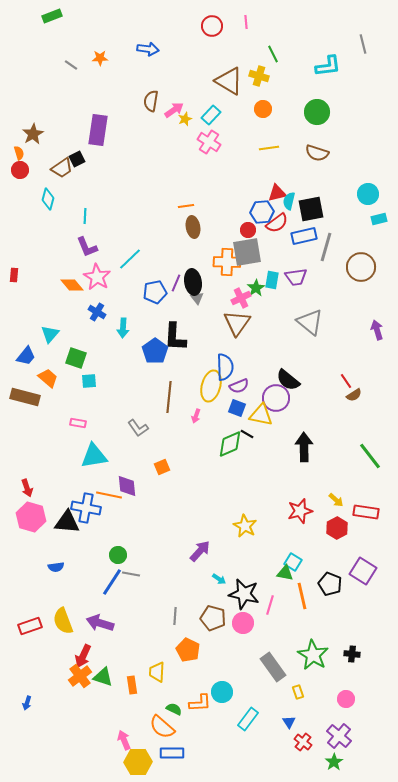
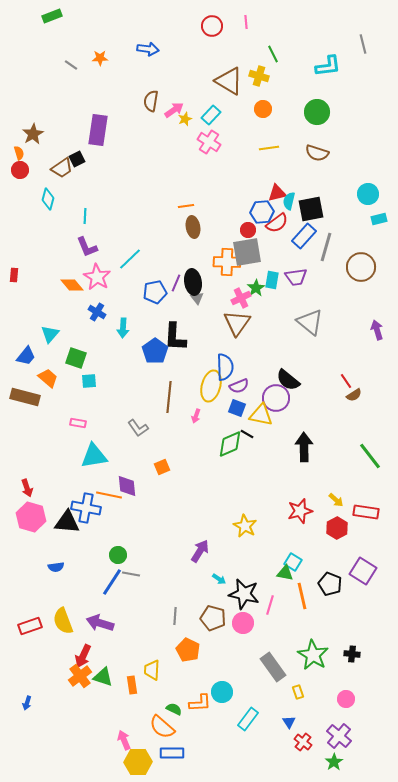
blue rectangle at (304, 236): rotated 35 degrees counterclockwise
purple arrow at (200, 551): rotated 10 degrees counterclockwise
yellow trapezoid at (157, 672): moved 5 px left, 2 px up
